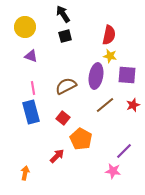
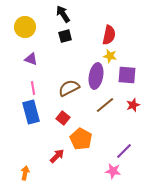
purple triangle: moved 3 px down
brown semicircle: moved 3 px right, 2 px down
